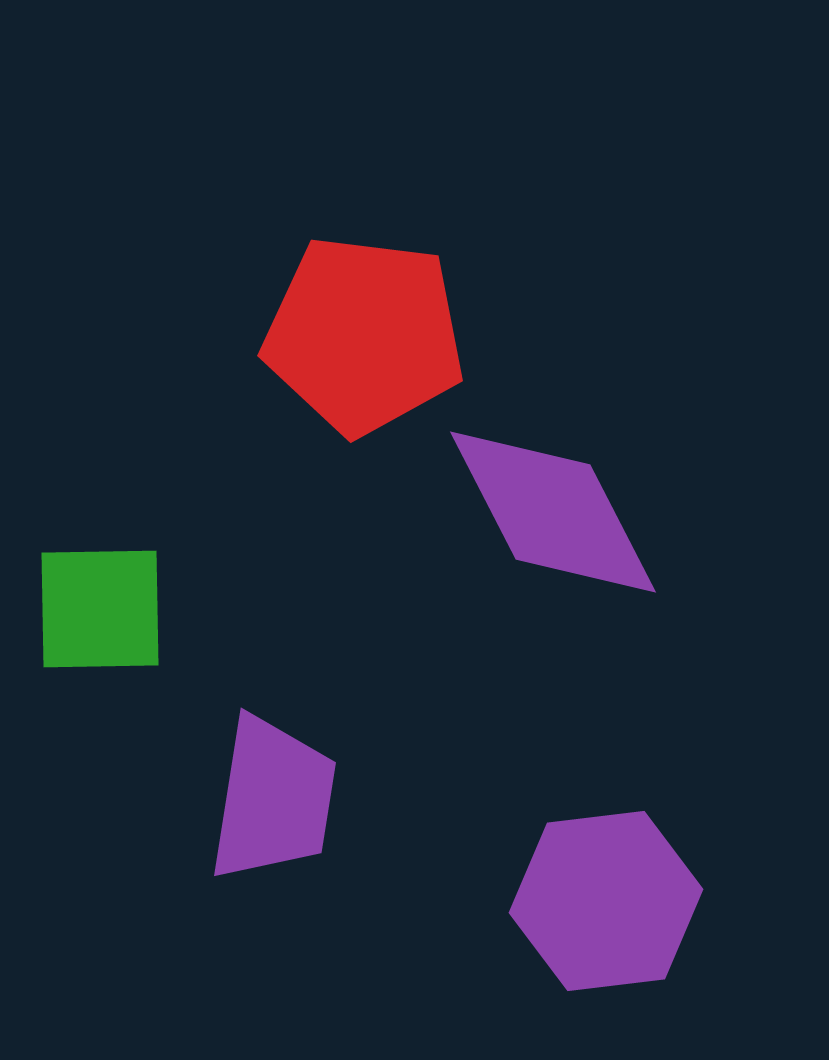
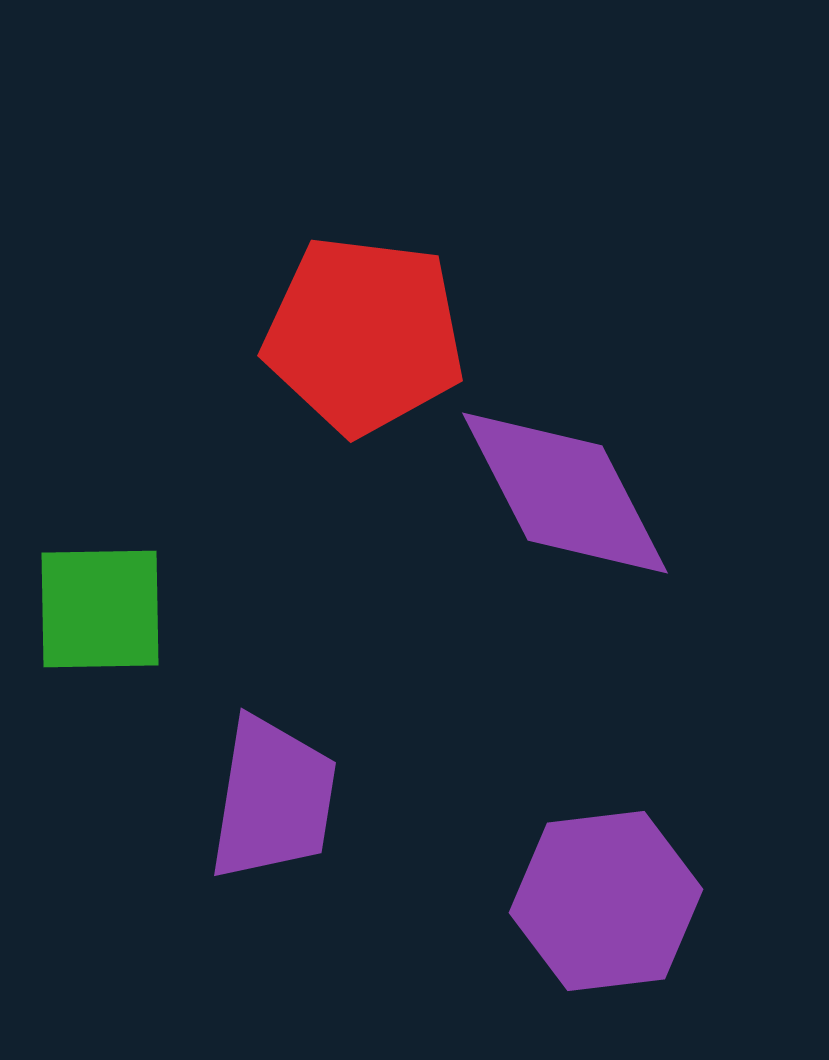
purple diamond: moved 12 px right, 19 px up
